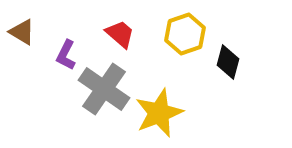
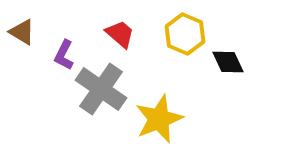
yellow hexagon: rotated 18 degrees counterclockwise
purple L-shape: moved 2 px left
black diamond: rotated 40 degrees counterclockwise
gray cross: moved 3 px left
yellow star: moved 6 px down
